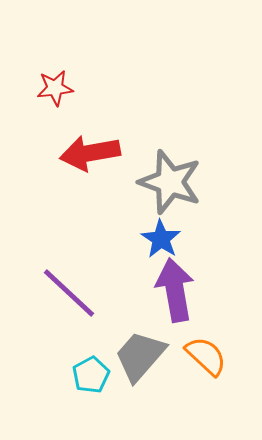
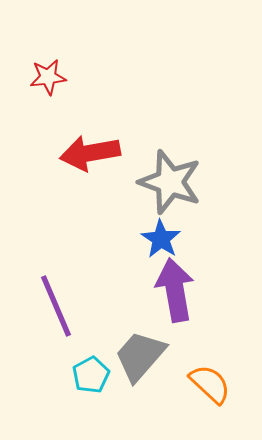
red star: moved 7 px left, 11 px up
purple line: moved 13 px left, 13 px down; rotated 24 degrees clockwise
orange semicircle: moved 4 px right, 28 px down
